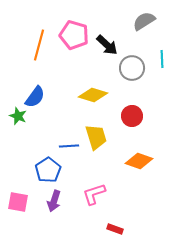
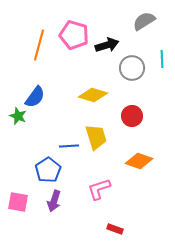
black arrow: rotated 60 degrees counterclockwise
pink L-shape: moved 5 px right, 5 px up
